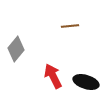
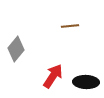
red arrow: rotated 60 degrees clockwise
black ellipse: rotated 15 degrees counterclockwise
